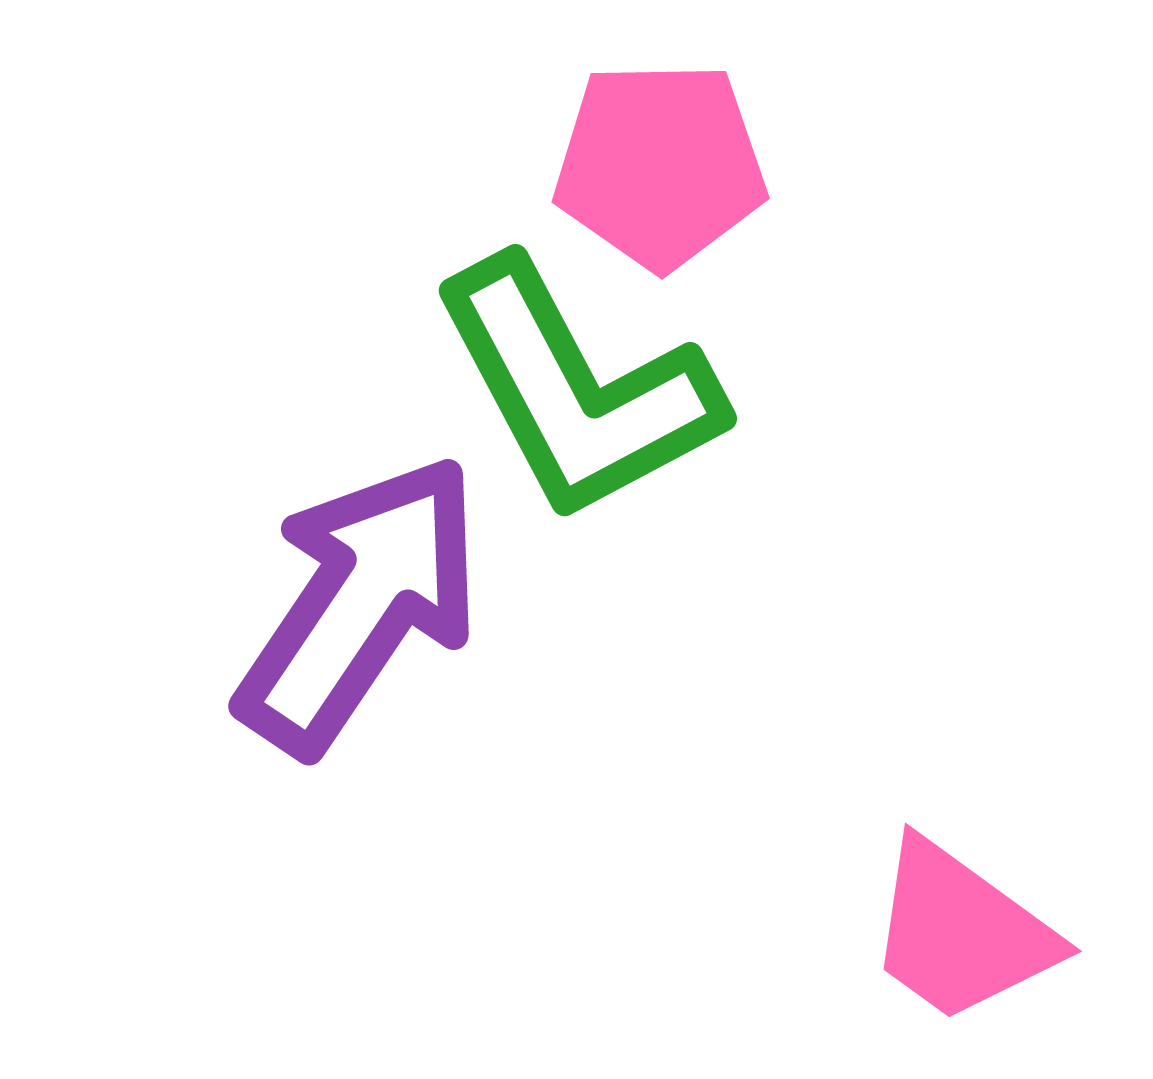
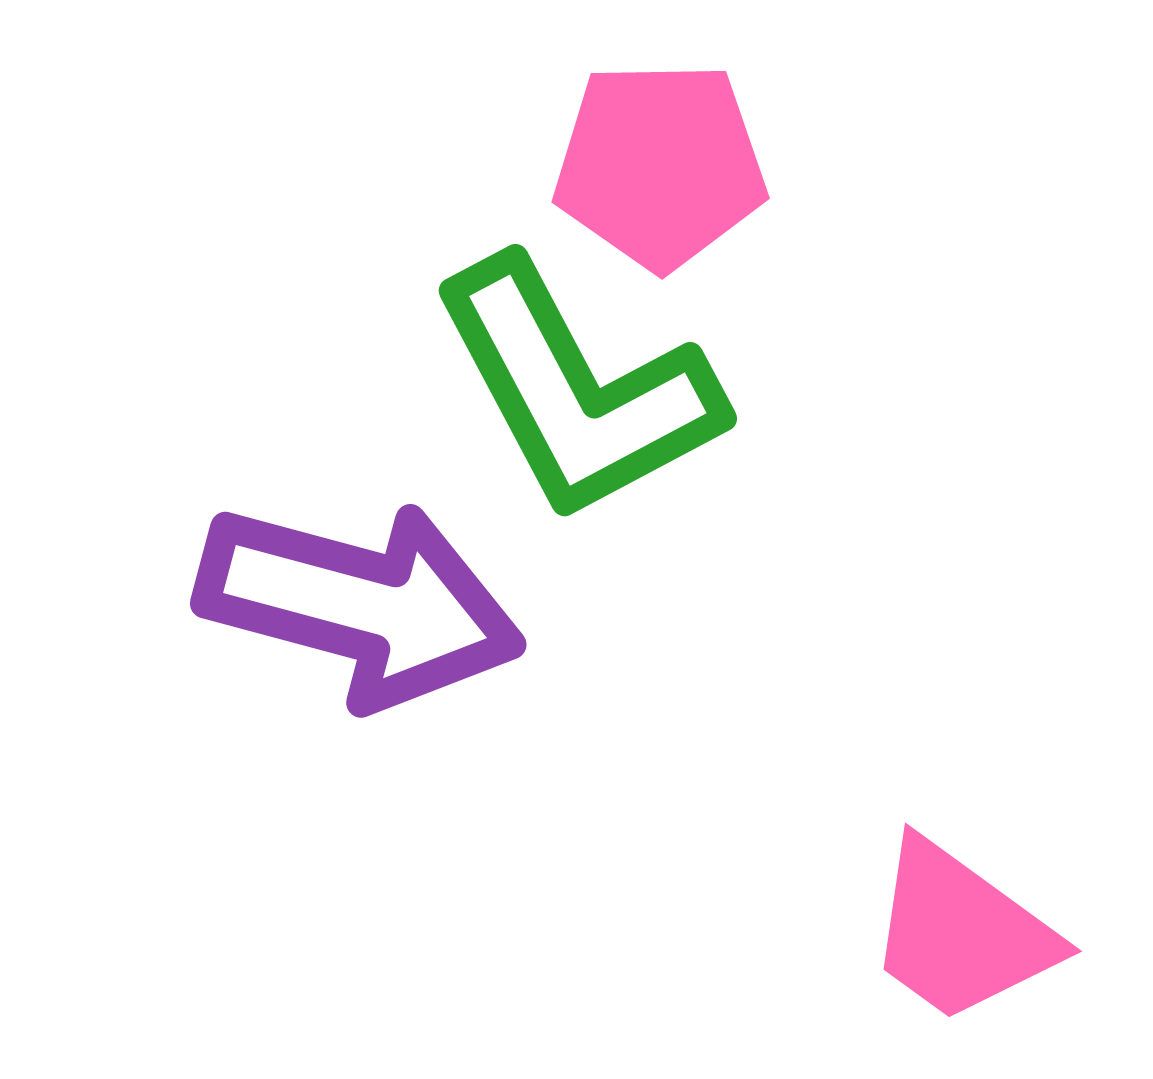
purple arrow: rotated 71 degrees clockwise
